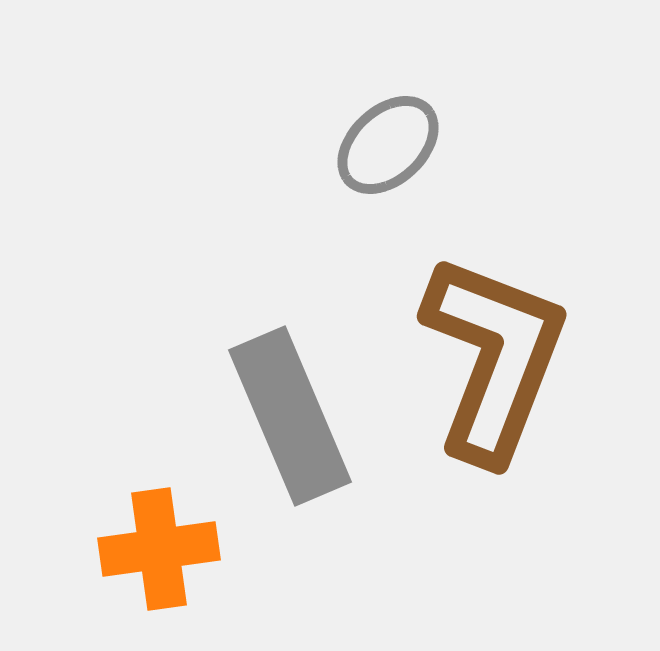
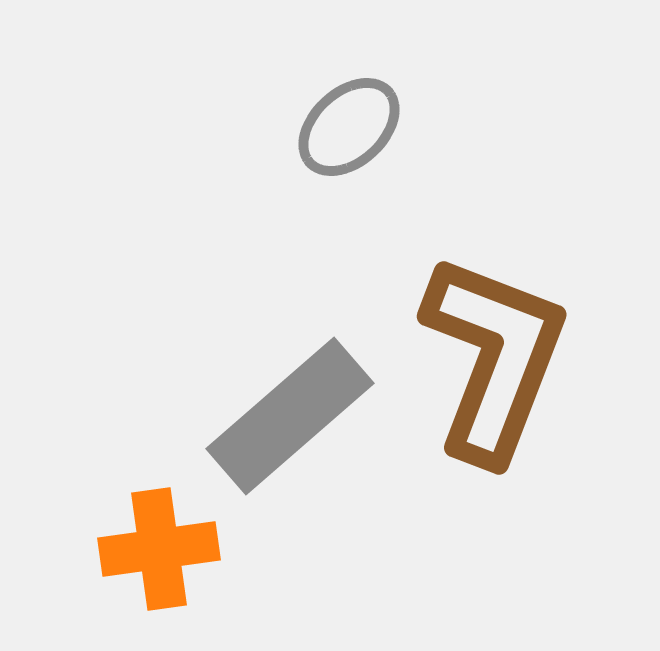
gray ellipse: moved 39 px left, 18 px up
gray rectangle: rotated 72 degrees clockwise
